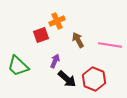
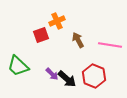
purple arrow: moved 3 px left, 13 px down; rotated 112 degrees clockwise
red hexagon: moved 3 px up
